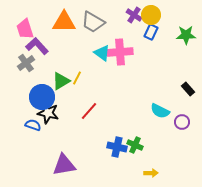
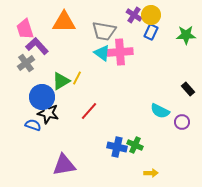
gray trapezoid: moved 11 px right, 9 px down; rotated 20 degrees counterclockwise
